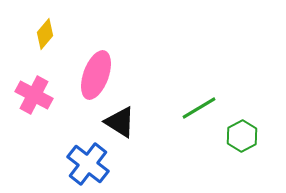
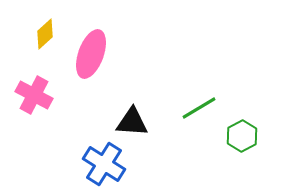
yellow diamond: rotated 8 degrees clockwise
pink ellipse: moved 5 px left, 21 px up
black triangle: moved 12 px right; rotated 28 degrees counterclockwise
blue cross: moved 16 px right; rotated 6 degrees counterclockwise
